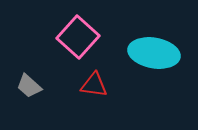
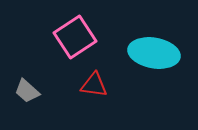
pink square: moved 3 px left; rotated 15 degrees clockwise
gray trapezoid: moved 2 px left, 5 px down
